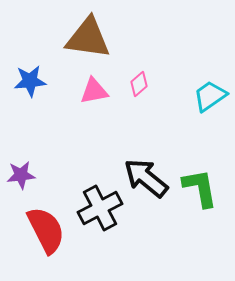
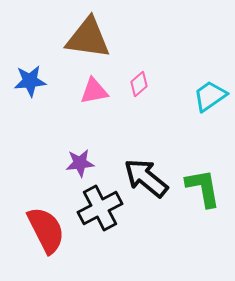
purple star: moved 59 px right, 12 px up
green L-shape: moved 3 px right
